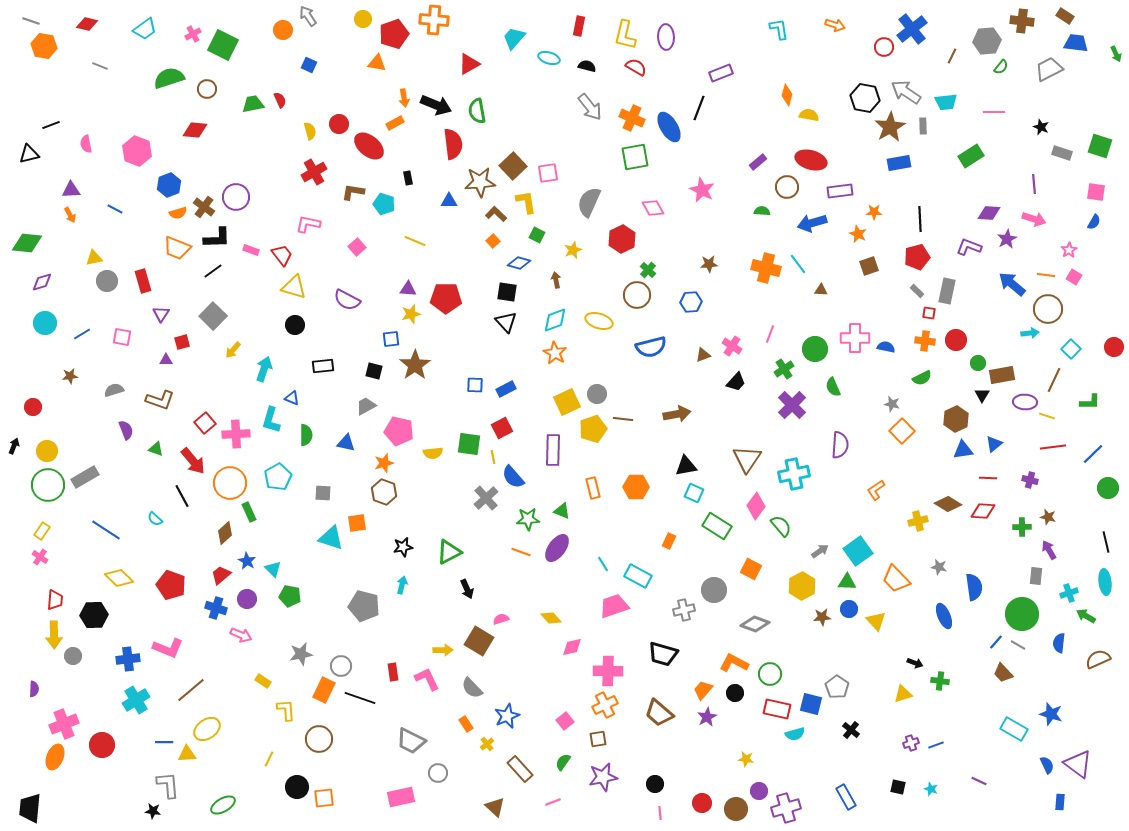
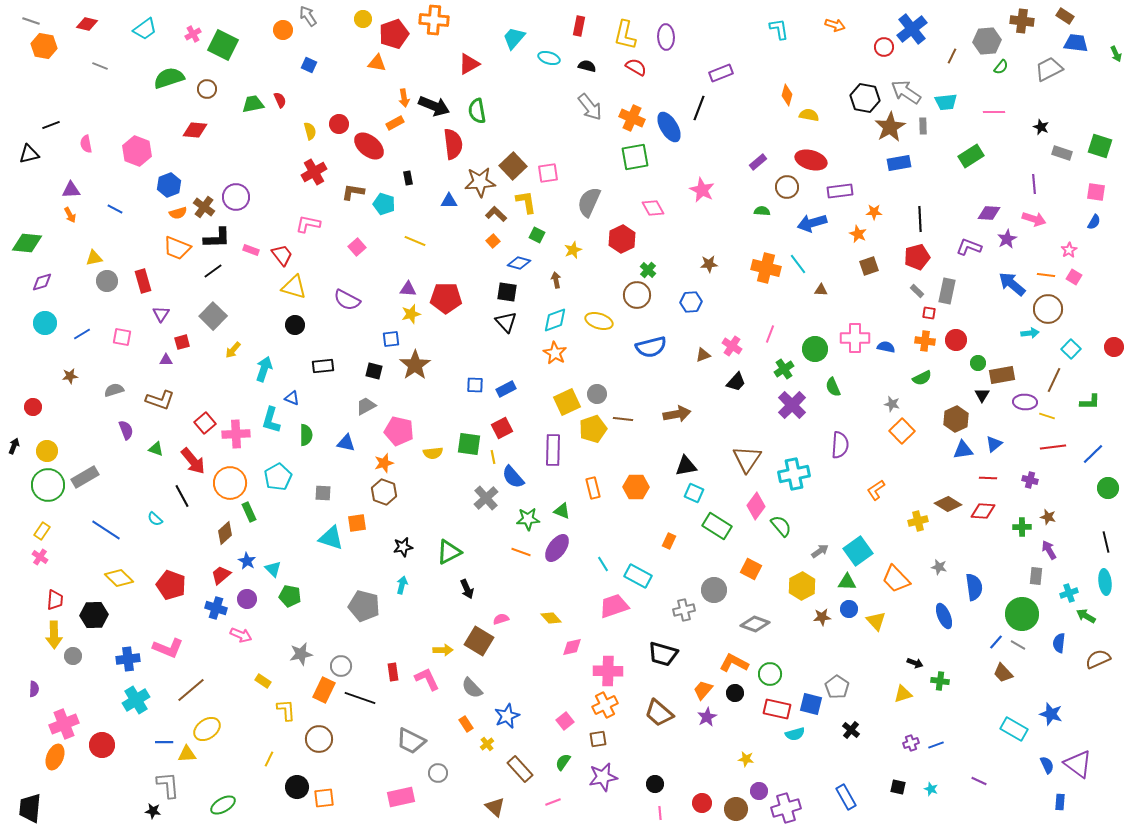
black arrow at (436, 105): moved 2 px left, 1 px down
